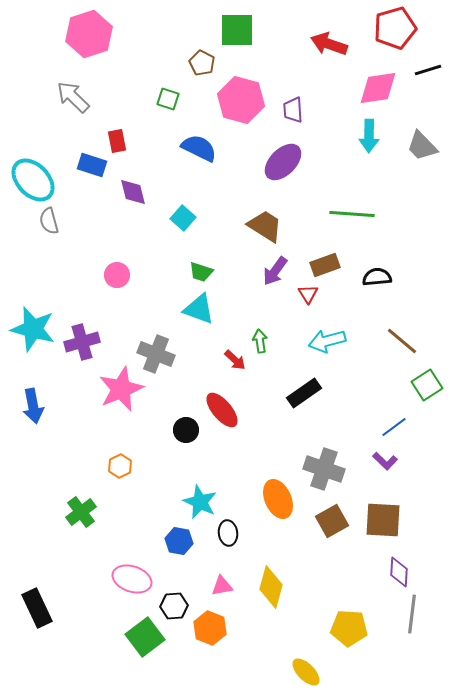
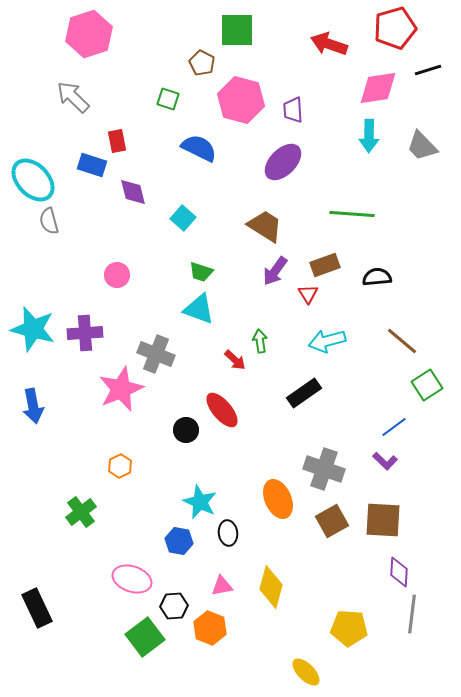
purple cross at (82, 342): moved 3 px right, 9 px up; rotated 12 degrees clockwise
